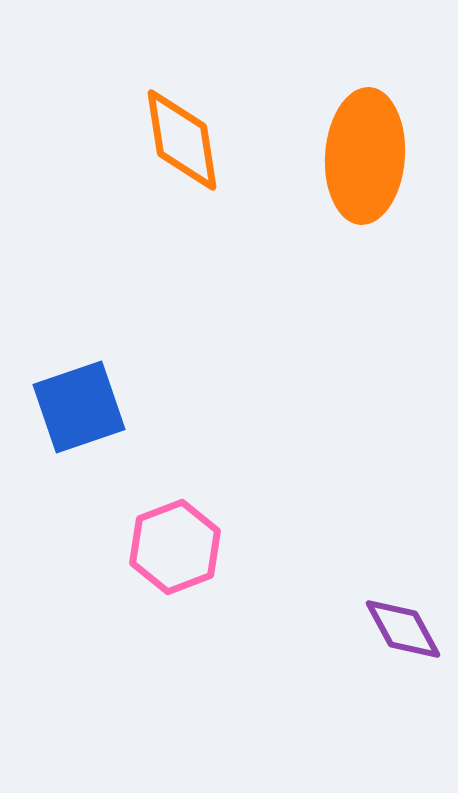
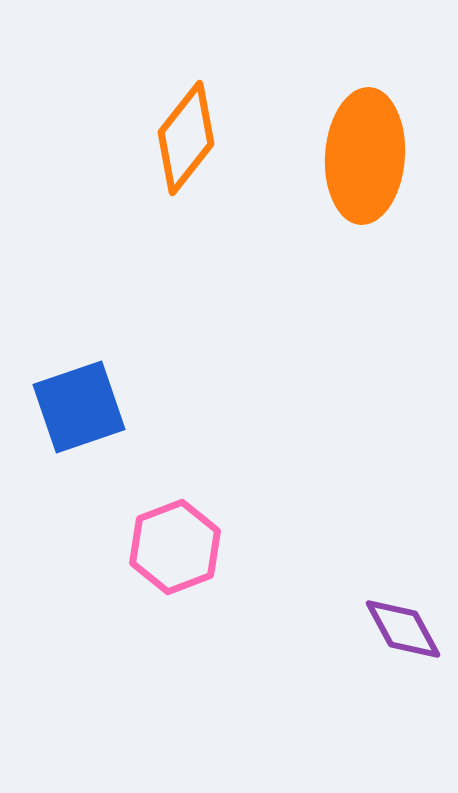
orange diamond: moved 4 px right, 2 px up; rotated 47 degrees clockwise
